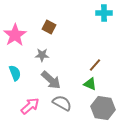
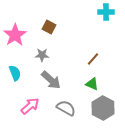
cyan cross: moved 2 px right, 1 px up
brown line: moved 2 px left, 6 px up
green triangle: moved 2 px right
gray semicircle: moved 4 px right, 5 px down
gray hexagon: rotated 20 degrees clockwise
